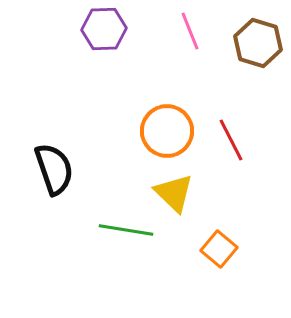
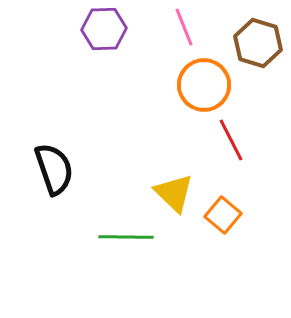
pink line: moved 6 px left, 4 px up
orange circle: moved 37 px right, 46 px up
green line: moved 7 px down; rotated 8 degrees counterclockwise
orange square: moved 4 px right, 34 px up
